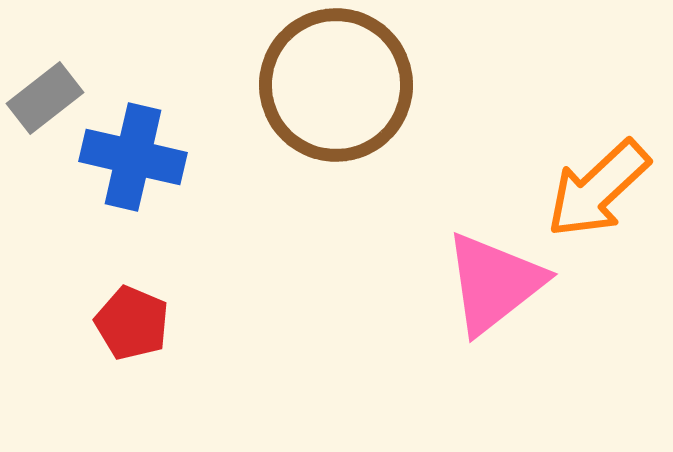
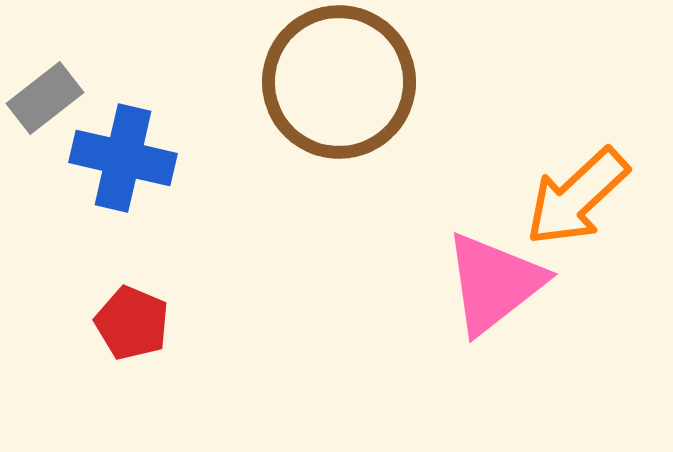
brown circle: moved 3 px right, 3 px up
blue cross: moved 10 px left, 1 px down
orange arrow: moved 21 px left, 8 px down
